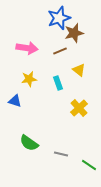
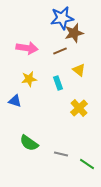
blue star: moved 3 px right; rotated 10 degrees clockwise
green line: moved 2 px left, 1 px up
